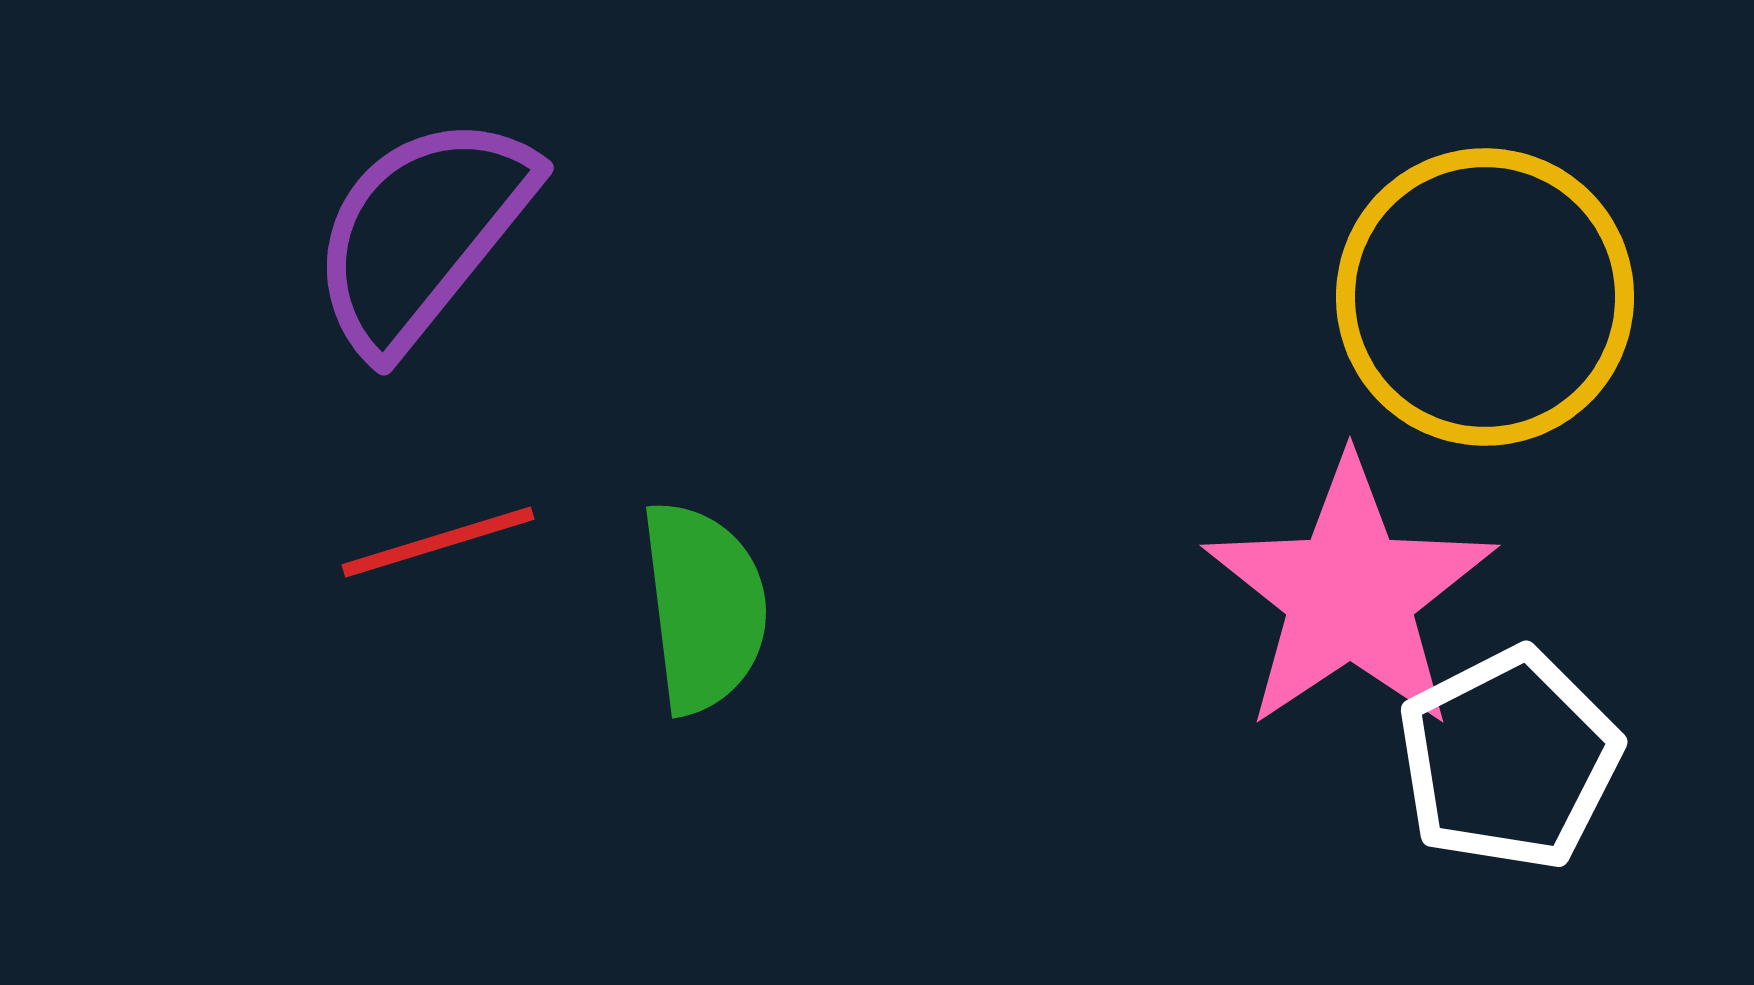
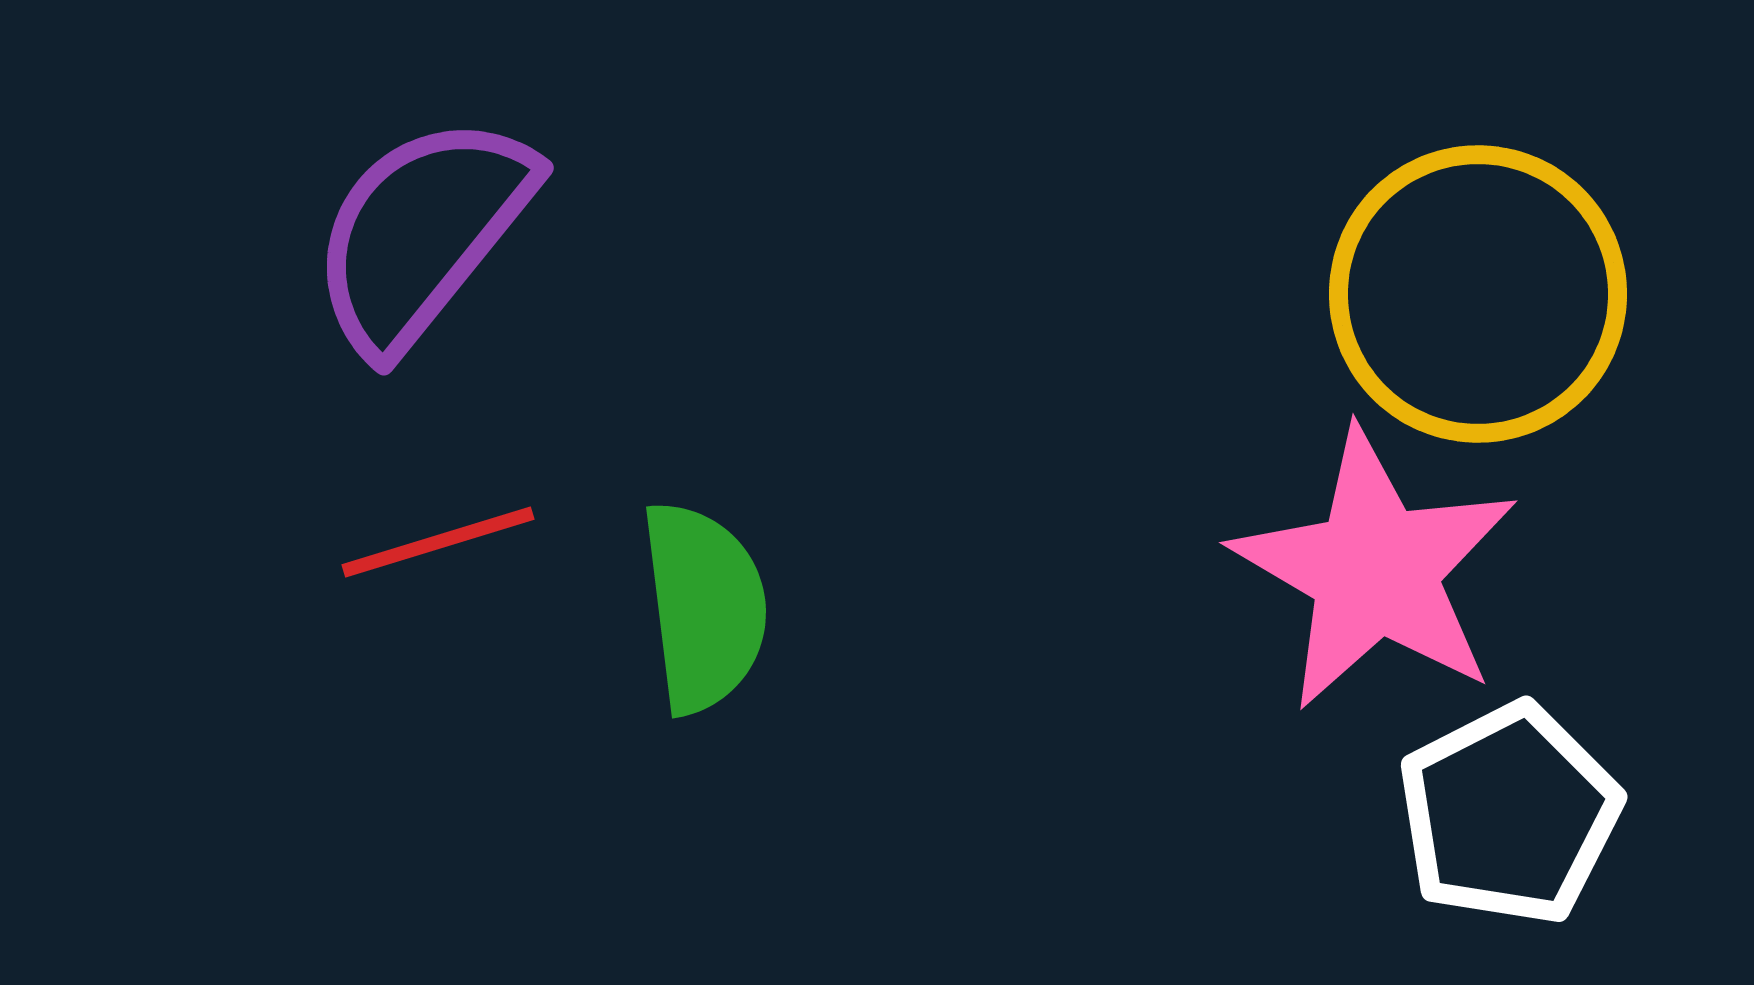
yellow circle: moved 7 px left, 3 px up
pink star: moved 25 px right, 24 px up; rotated 8 degrees counterclockwise
white pentagon: moved 55 px down
